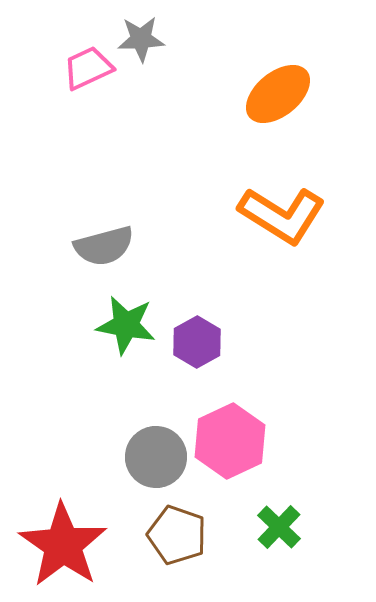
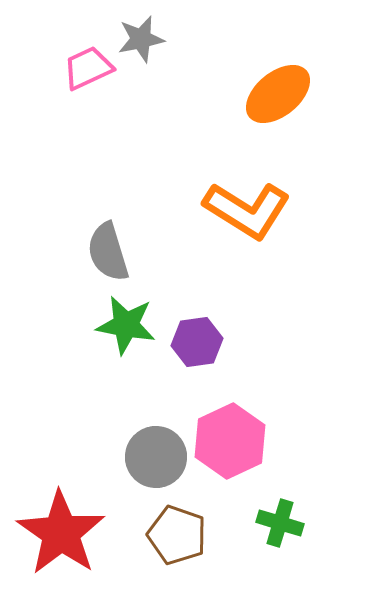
gray star: rotated 9 degrees counterclockwise
orange L-shape: moved 35 px left, 5 px up
gray semicircle: moved 4 px right, 6 px down; rotated 88 degrees clockwise
purple hexagon: rotated 21 degrees clockwise
green cross: moved 1 px right, 4 px up; rotated 27 degrees counterclockwise
red star: moved 2 px left, 12 px up
